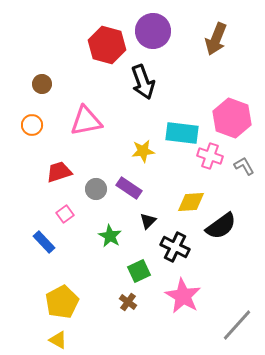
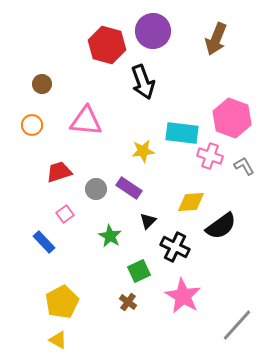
pink triangle: rotated 16 degrees clockwise
